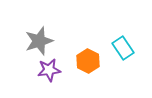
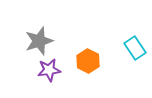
cyan rectangle: moved 12 px right
